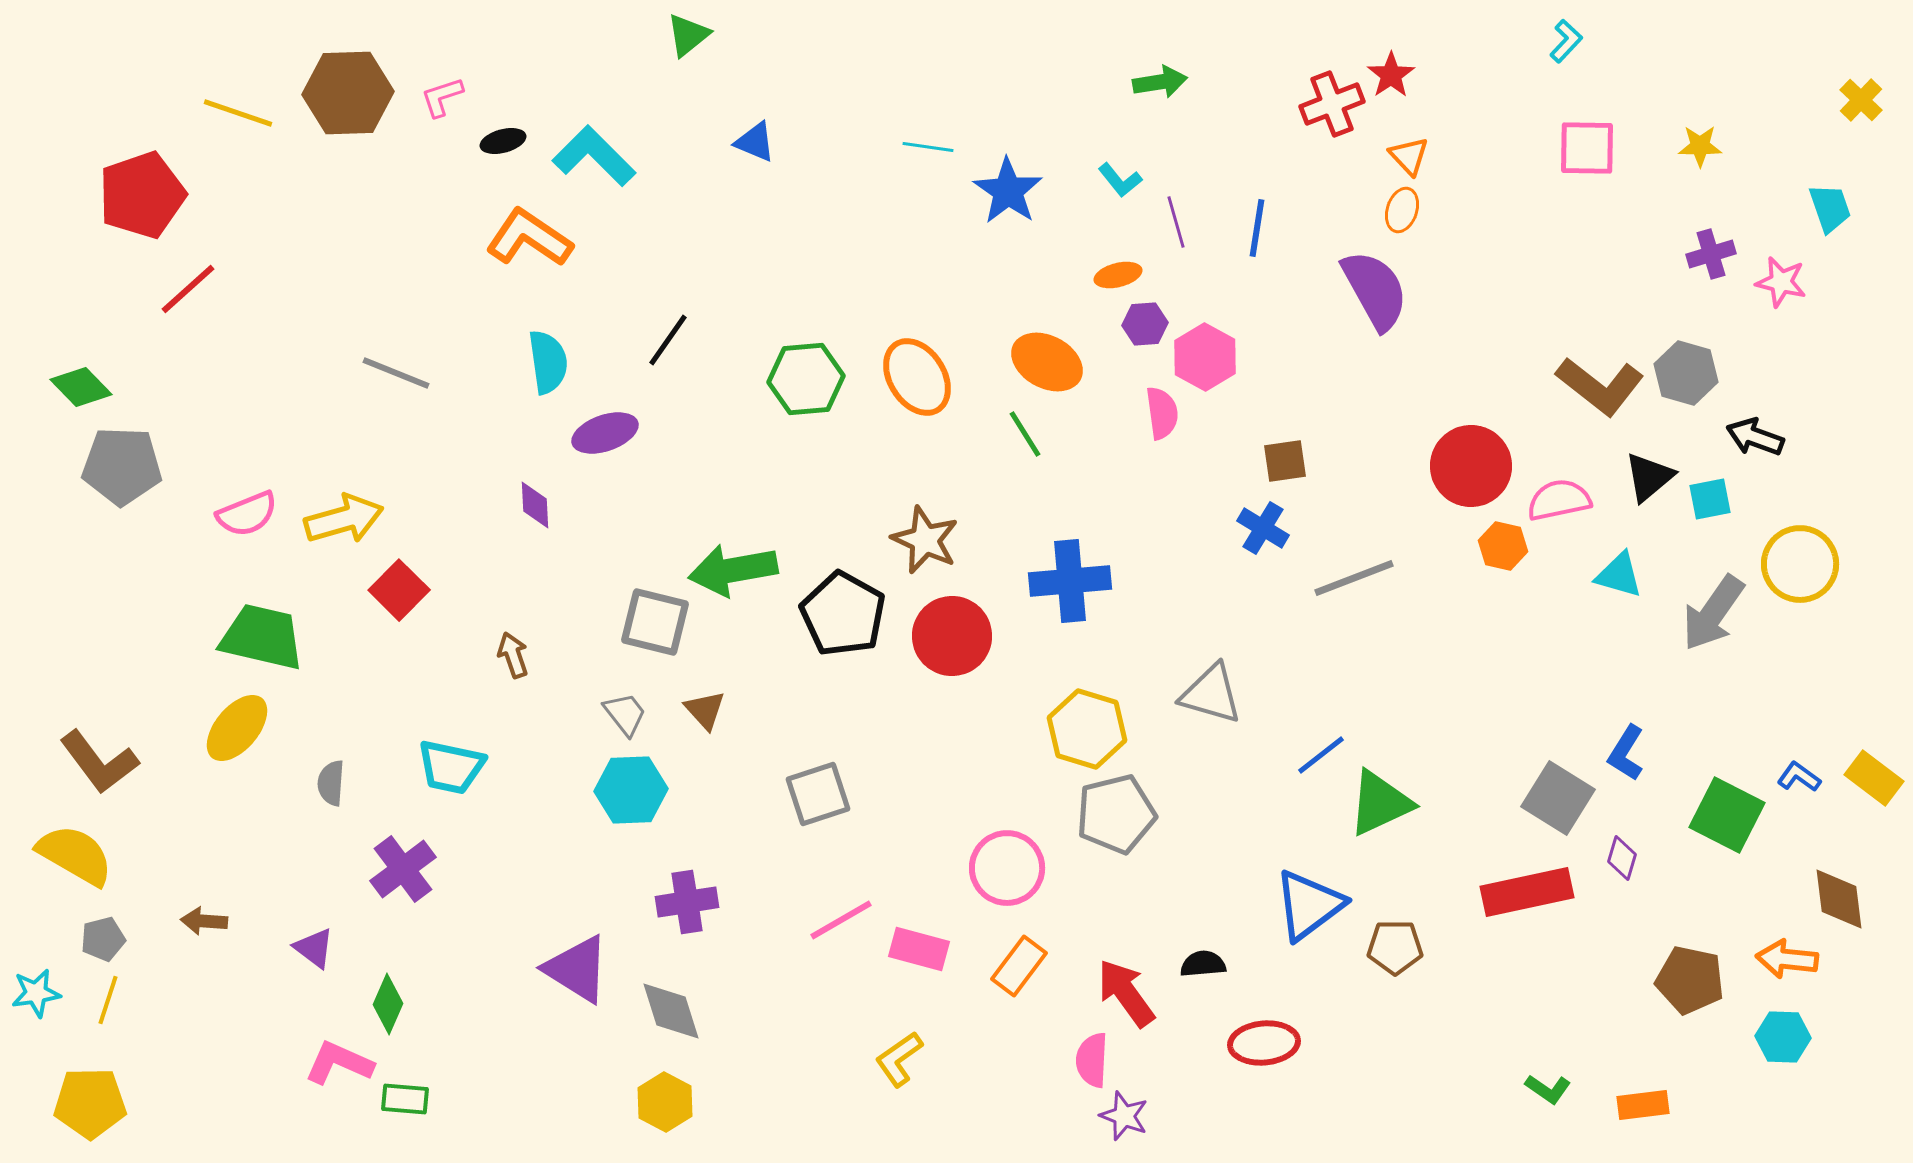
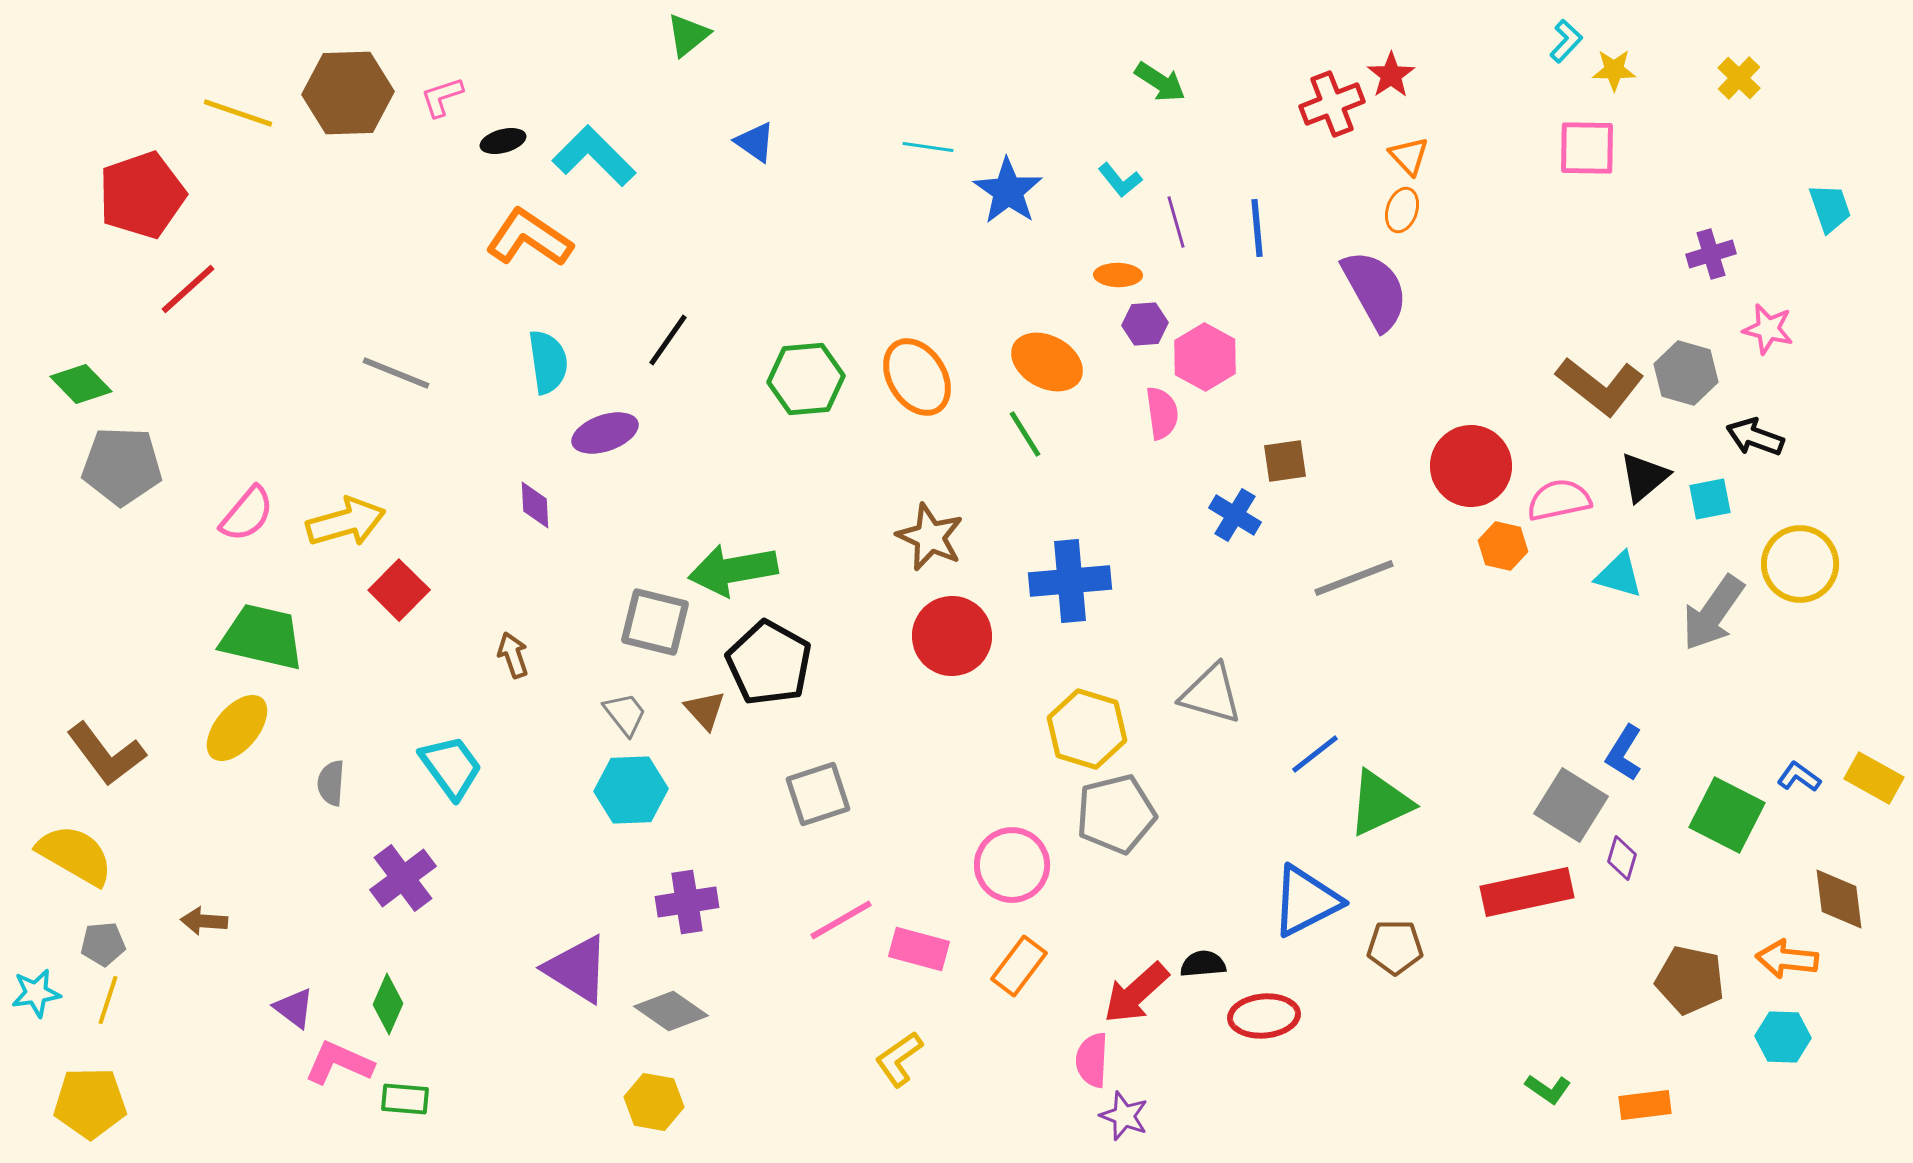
green arrow at (1160, 82): rotated 42 degrees clockwise
yellow cross at (1861, 100): moved 122 px left, 22 px up
blue triangle at (755, 142): rotated 12 degrees clockwise
yellow star at (1700, 146): moved 86 px left, 76 px up
blue line at (1257, 228): rotated 14 degrees counterclockwise
orange ellipse at (1118, 275): rotated 15 degrees clockwise
pink star at (1781, 282): moved 13 px left, 47 px down
green diamond at (81, 387): moved 3 px up
black triangle at (1649, 477): moved 5 px left
pink semicircle at (247, 514): rotated 28 degrees counterclockwise
yellow arrow at (344, 519): moved 2 px right, 3 px down
blue cross at (1263, 528): moved 28 px left, 13 px up
brown star at (925, 540): moved 5 px right, 3 px up
black pentagon at (843, 614): moved 74 px left, 49 px down
blue L-shape at (1626, 753): moved 2 px left
blue line at (1321, 755): moved 6 px left, 1 px up
brown L-shape at (99, 762): moved 7 px right, 8 px up
cyan trapezoid at (451, 767): rotated 138 degrees counterclockwise
yellow rectangle at (1874, 778): rotated 8 degrees counterclockwise
gray square at (1558, 798): moved 13 px right, 7 px down
pink circle at (1007, 868): moved 5 px right, 3 px up
purple cross at (403, 869): moved 9 px down
blue triangle at (1309, 905): moved 3 px left, 4 px up; rotated 10 degrees clockwise
gray pentagon at (103, 939): moved 5 px down; rotated 9 degrees clockwise
purple triangle at (314, 948): moved 20 px left, 60 px down
red arrow at (1126, 993): moved 10 px right; rotated 96 degrees counterclockwise
gray diamond at (671, 1011): rotated 38 degrees counterclockwise
red ellipse at (1264, 1043): moved 27 px up
yellow hexagon at (665, 1102): moved 11 px left; rotated 18 degrees counterclockwise
orange rectangle at (1643, 1105): moved 2 px right
